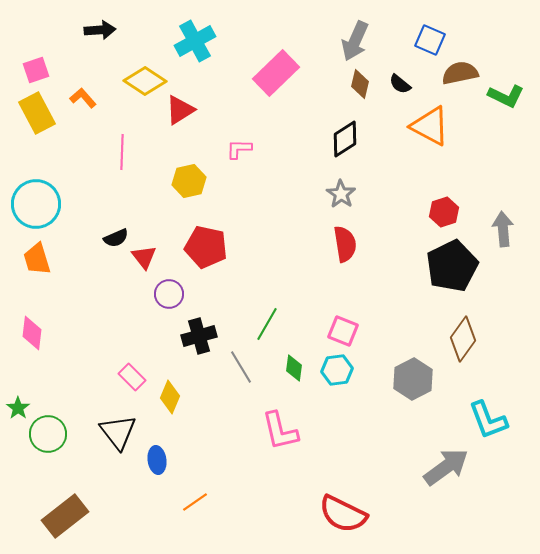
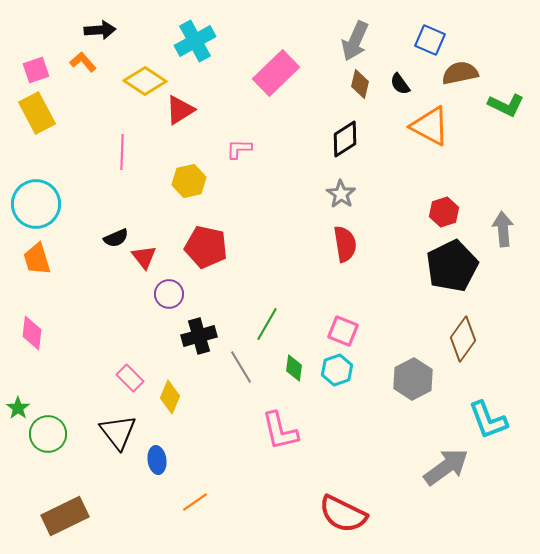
black semicircle at (400, 84): rotated 15 degrees clockwise
green L-shape at (506, 96): moved 9 px down
orange L-shape at (83, 98): moved 36 px up
cyan hexagon at (337, 370): rotated 12 degrees counterclockwise
pink rectangle at (132, 377): moved 2 px left, 1 px down
brown rectangle at (65, 516): rotated 12 degrees clockwise
